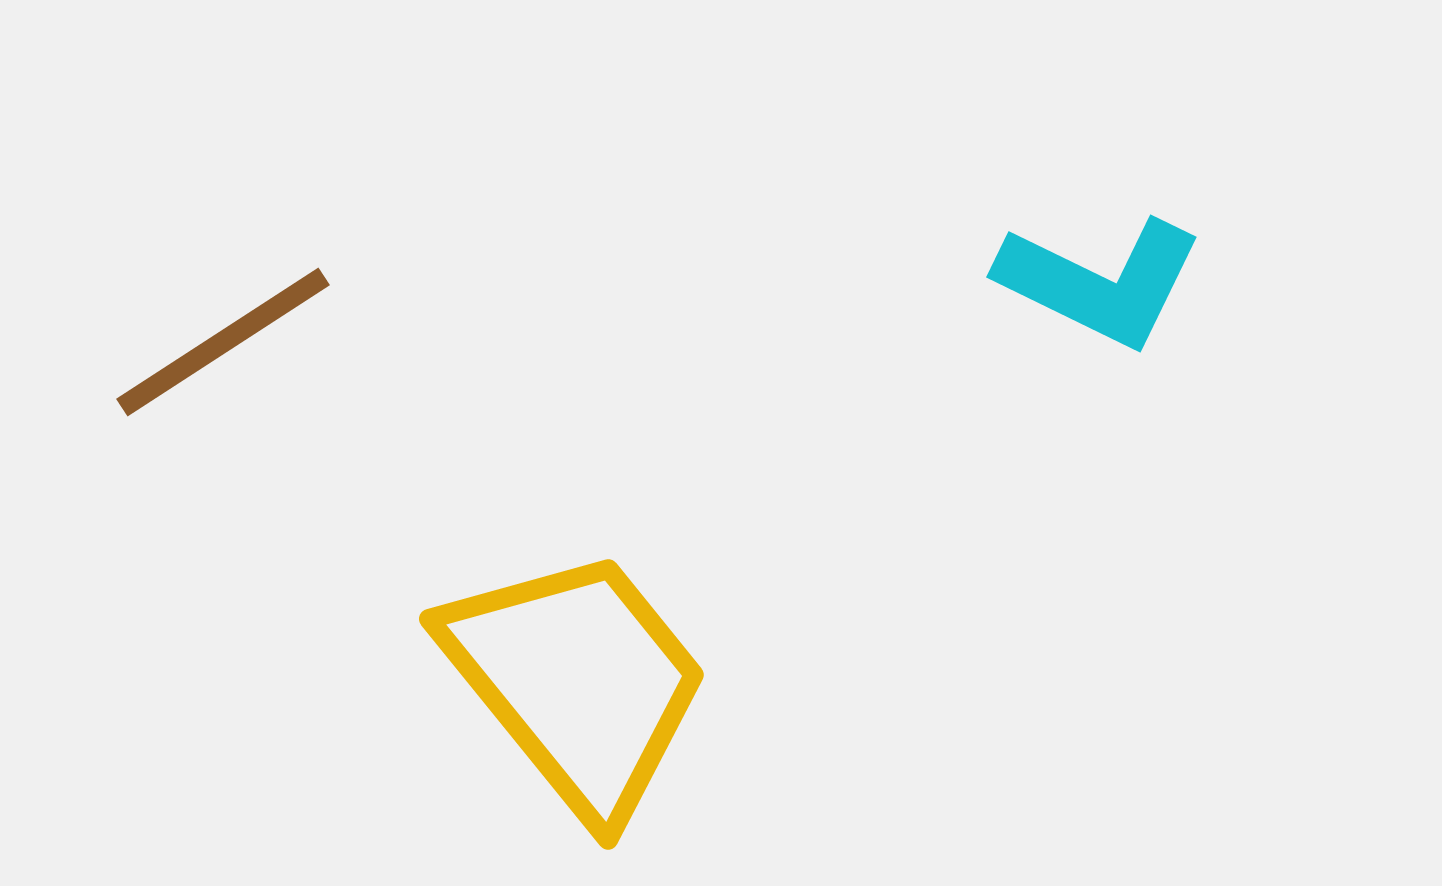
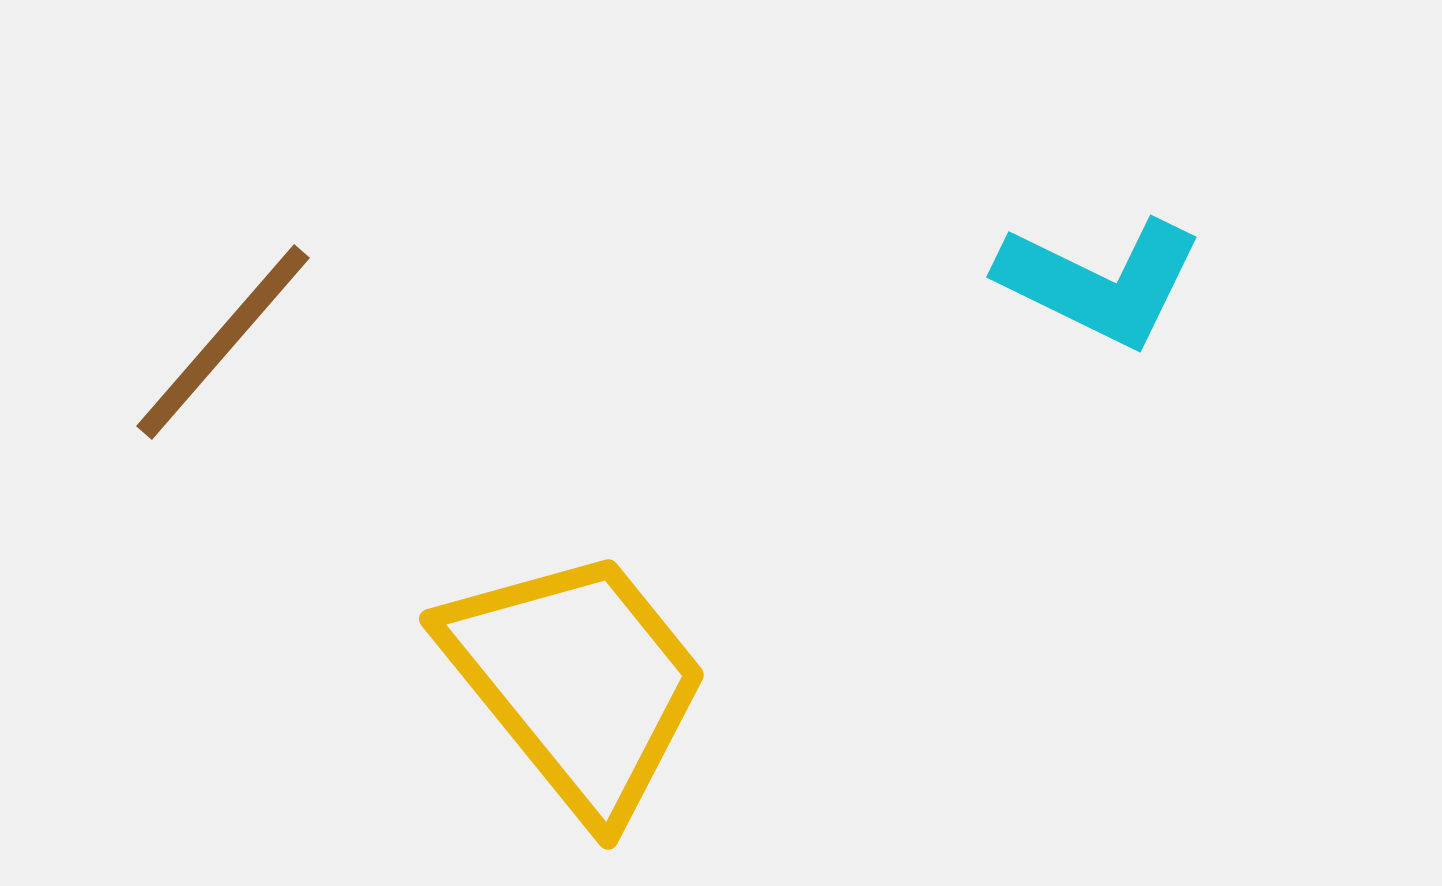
brown line: rotated 16 degrees counterclockwise
